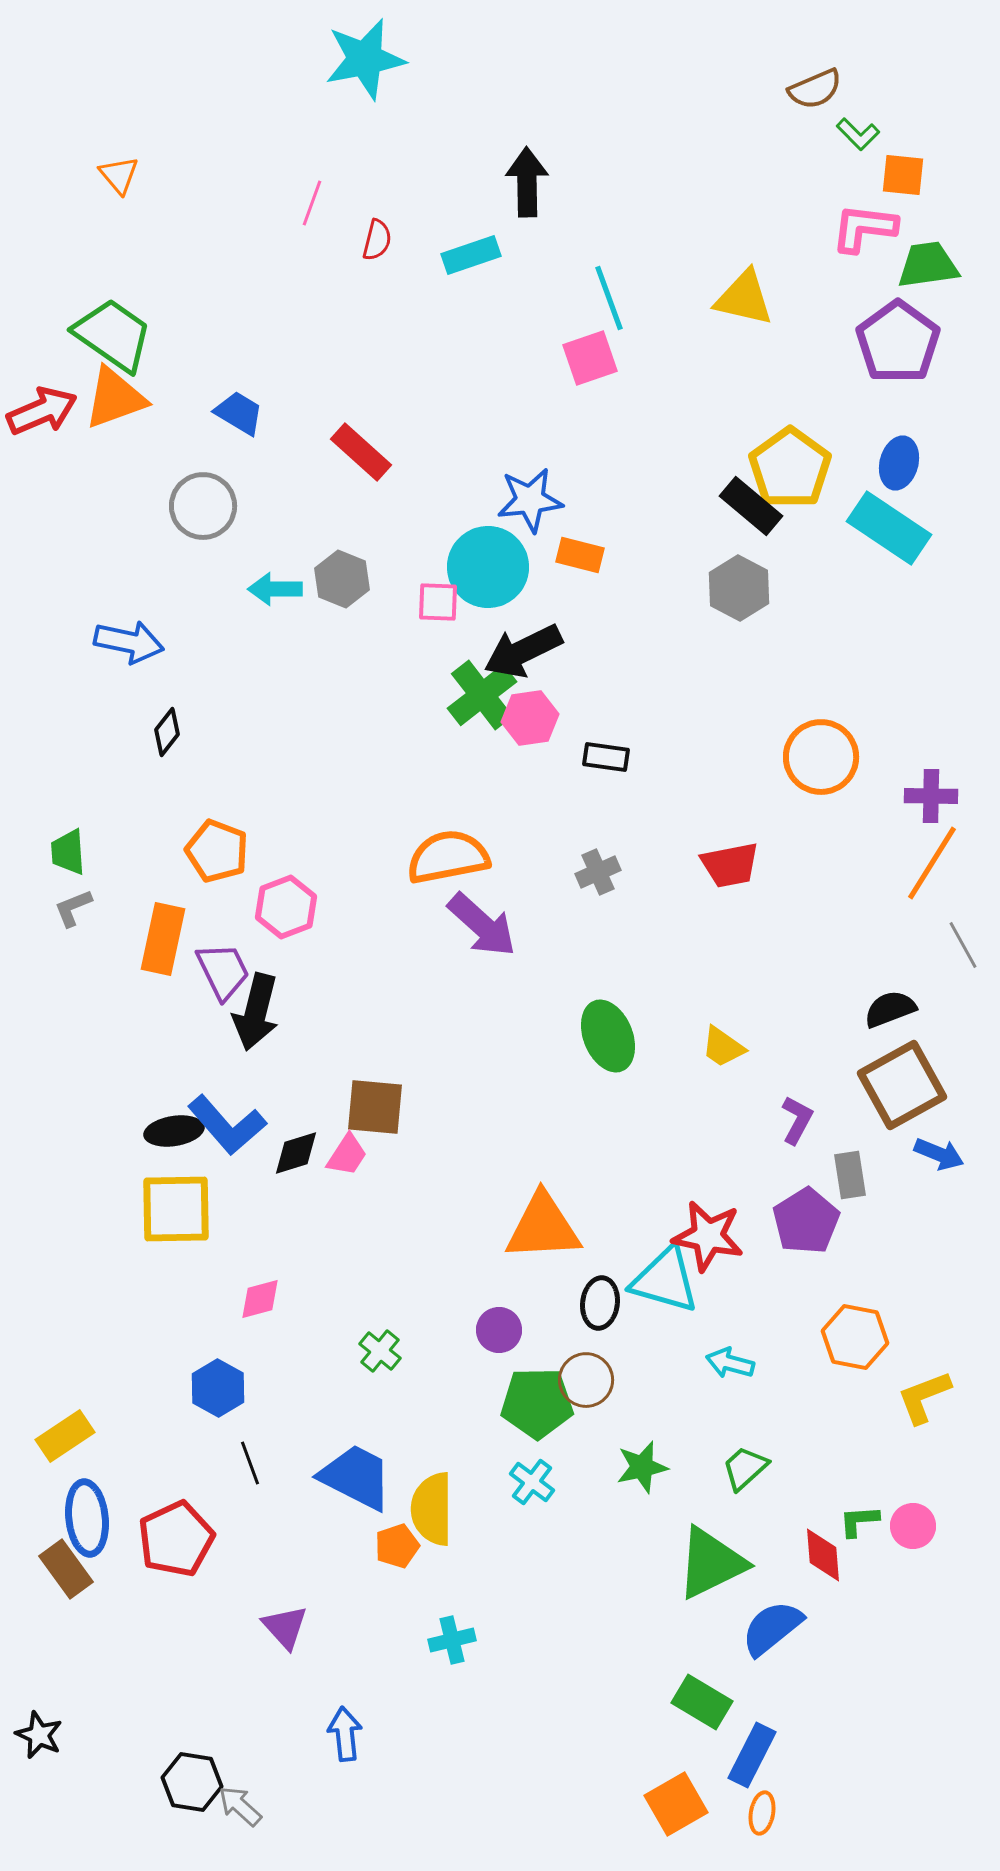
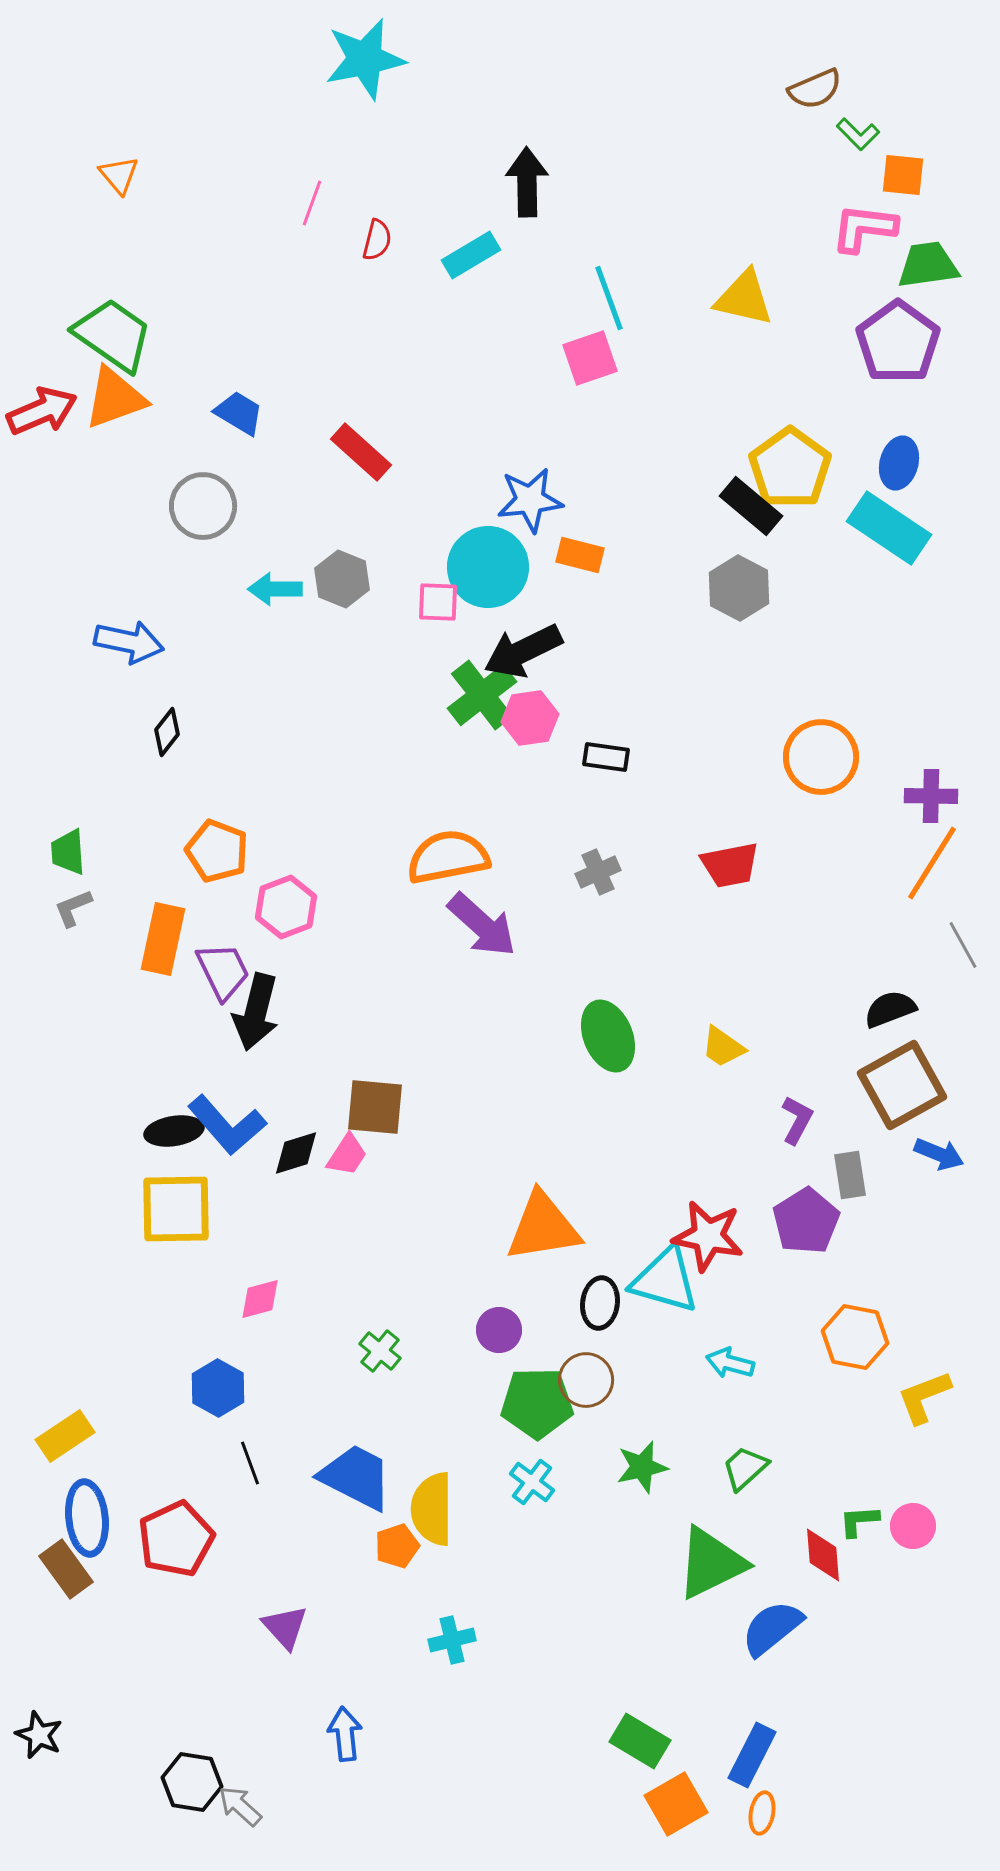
cyan rectangle at (471, 255): rotated 12 degrees counterclockwise
orange triangle at (543, 1227): rotated 6 degrees counterclockwise
green rectangle at (702, 1702): moved 62 px left, 39 px down
